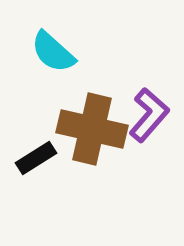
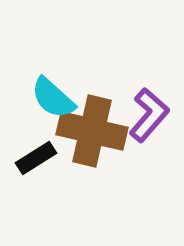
cyan semicircle: moved 46 px down
brown cross: moved 2 px down
